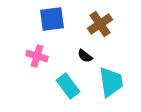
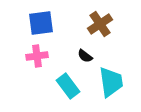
blue square: moved 11 px left, 4 px down
pink cross: rotated 25 degrees counterclockwise
